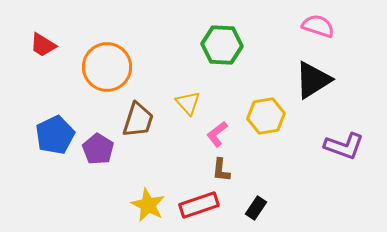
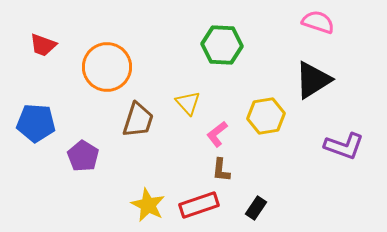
pink semicircle: moved 4 px up
red trapezoid: rotated 12 degrees counterclockwise
blue pentagon: moved 19 px left, 12 px up; rotated 30 degrees clockwise
purple pentagon: moved 15 px left, 7 px down
